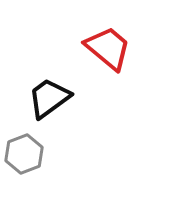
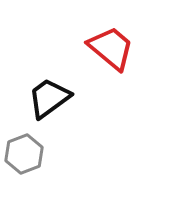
red trapezoid: moved 3 px right
